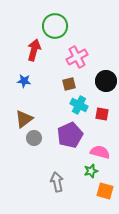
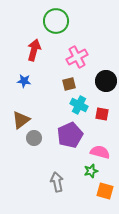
green circle: moved 1 px right, 5 px up
brown triangle: moved 3 px left, 1 px down
